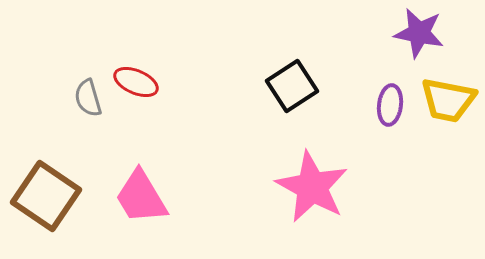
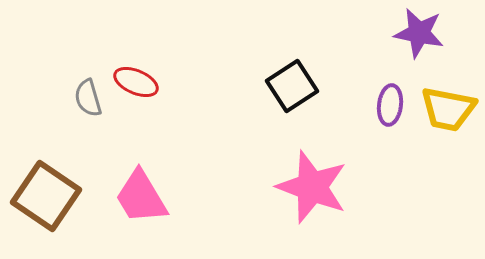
yellow trapezoid: moved 9 px down
pink star: rotated 8 degrees counterclockwise
